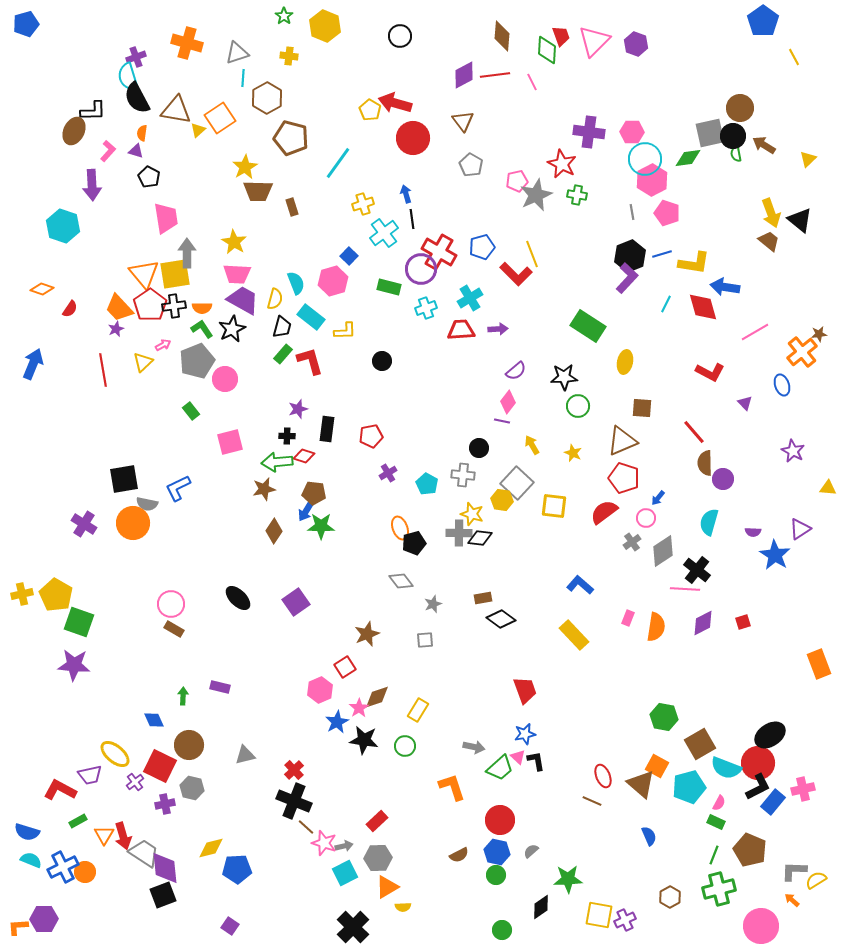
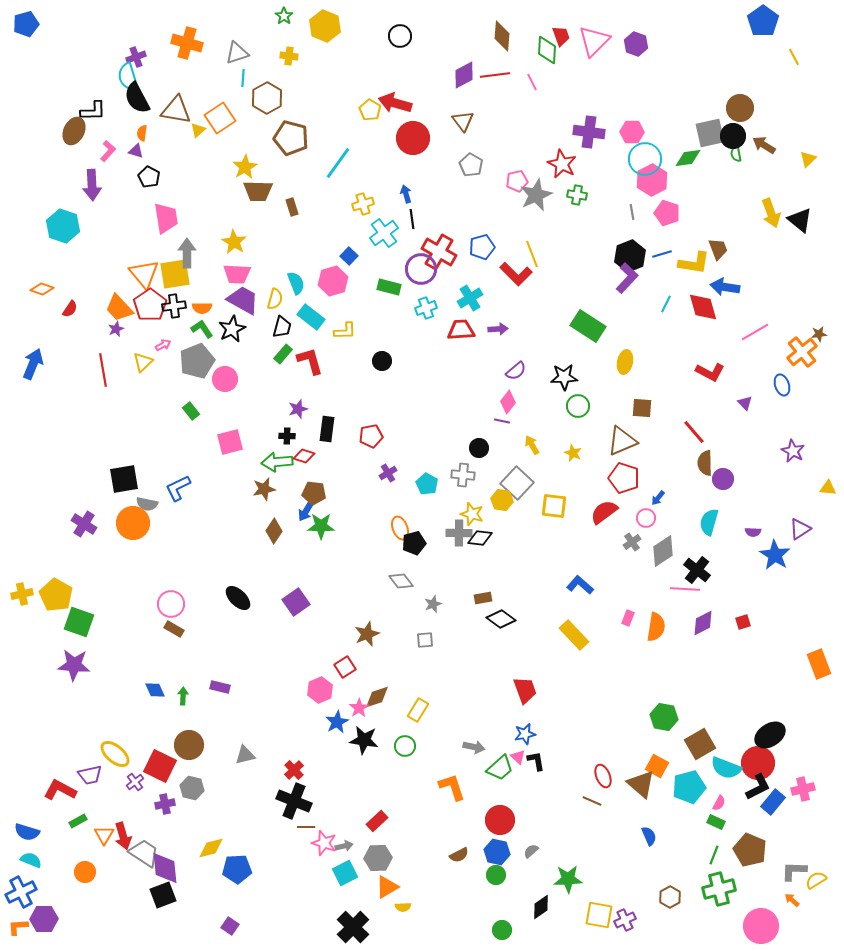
brown trapezoid at (769, 241): moved 51 px left, 8 px down; rotated 30 degrees clockwise
blue diamond at (154, 720): moved 1 px right, 30 px up
brown line at (306, 827): rotated 42 degrees counterclockwise
blue cross at (63, 867): moved 42 px left, 25 px down
